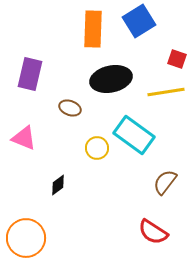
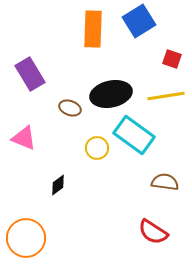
red square: moved 5 px left
purple rectangle: rotated 44 degrees counterclockwise
black ellipse: moved 15 px down
yellow line: moved 4 px down
brown semicircle: rotated 60 degrees clockwise
